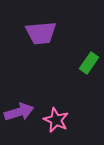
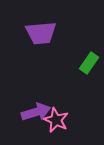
purple arrow: moved 17 px right
